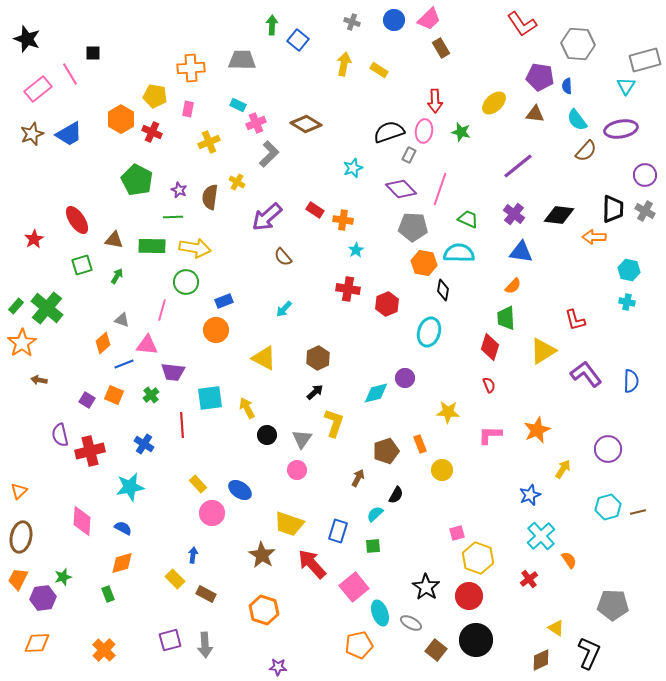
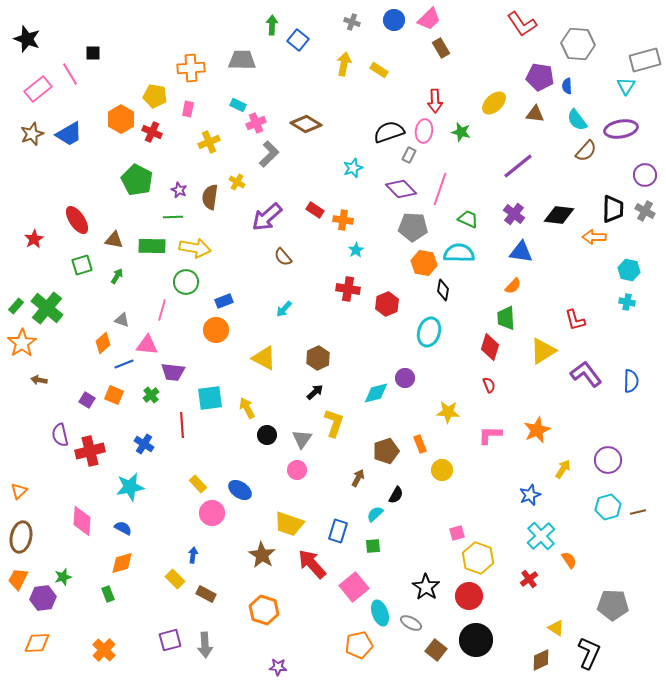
purple circle at (608, 449): moved 11 px down
